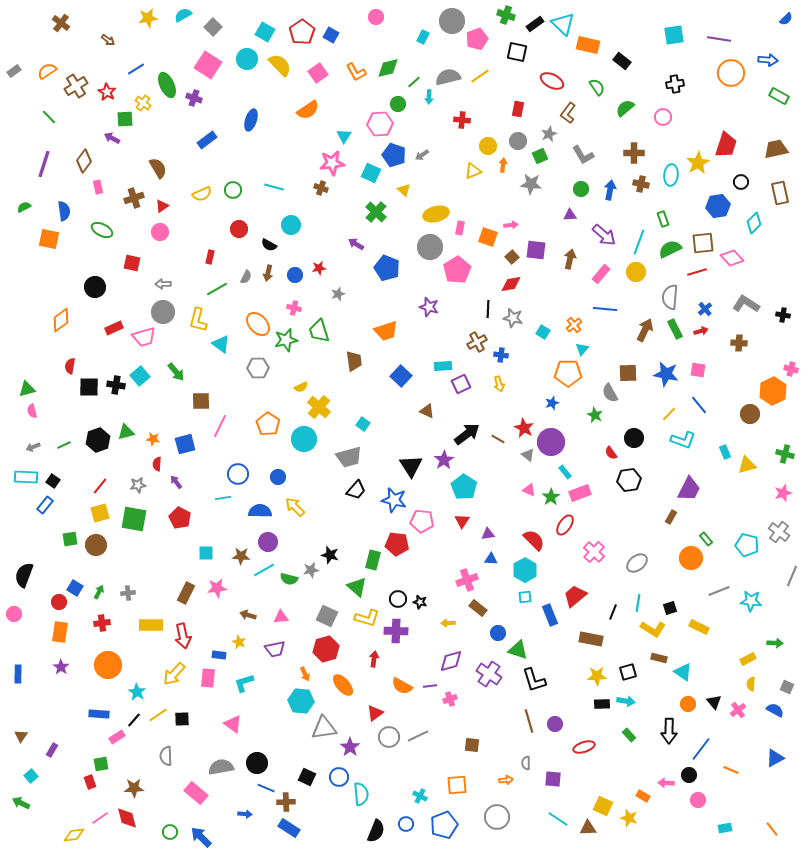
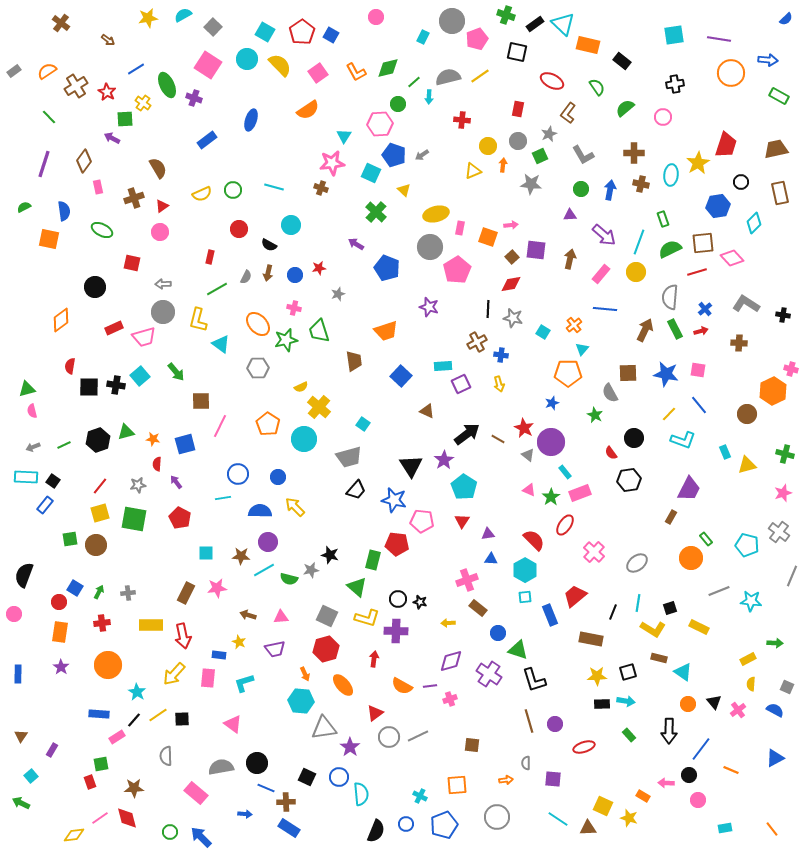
brown circle at (750, 414): moved 3 px left
